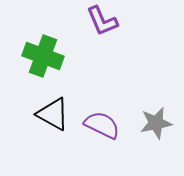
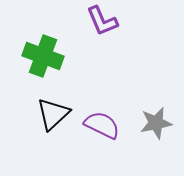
black triangle: rotated 48 degrees clockwise
